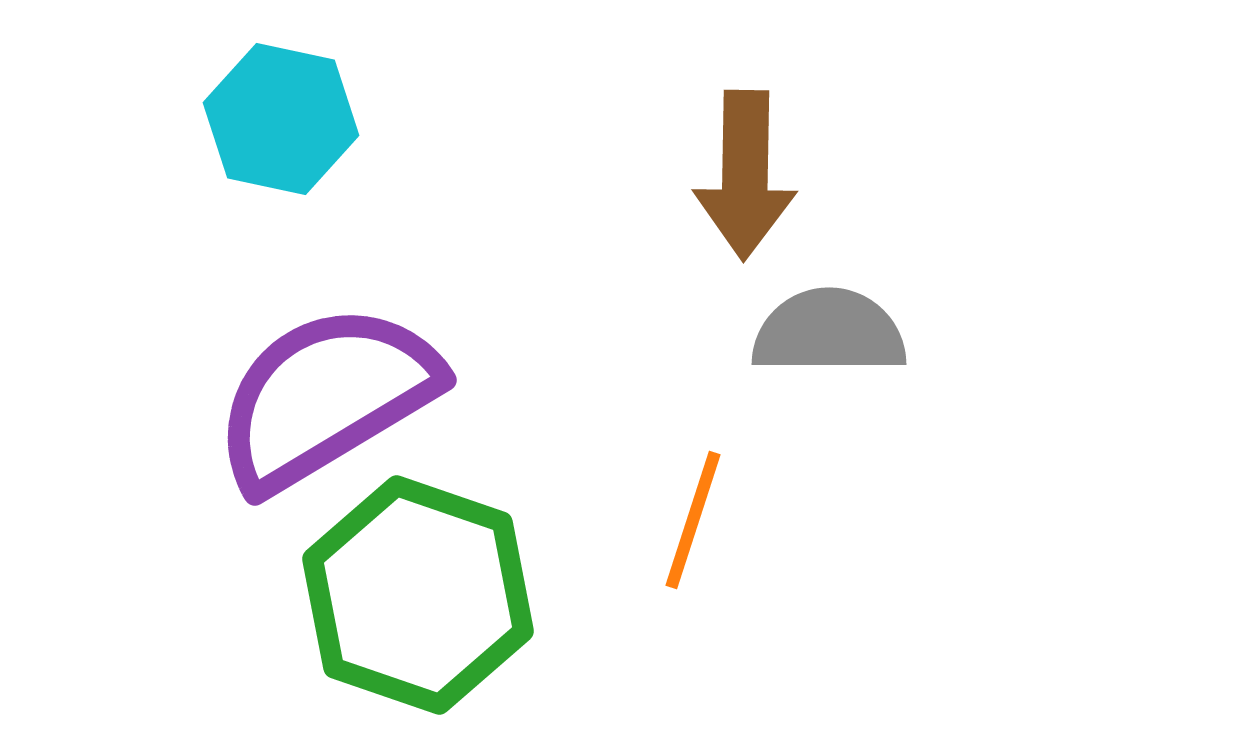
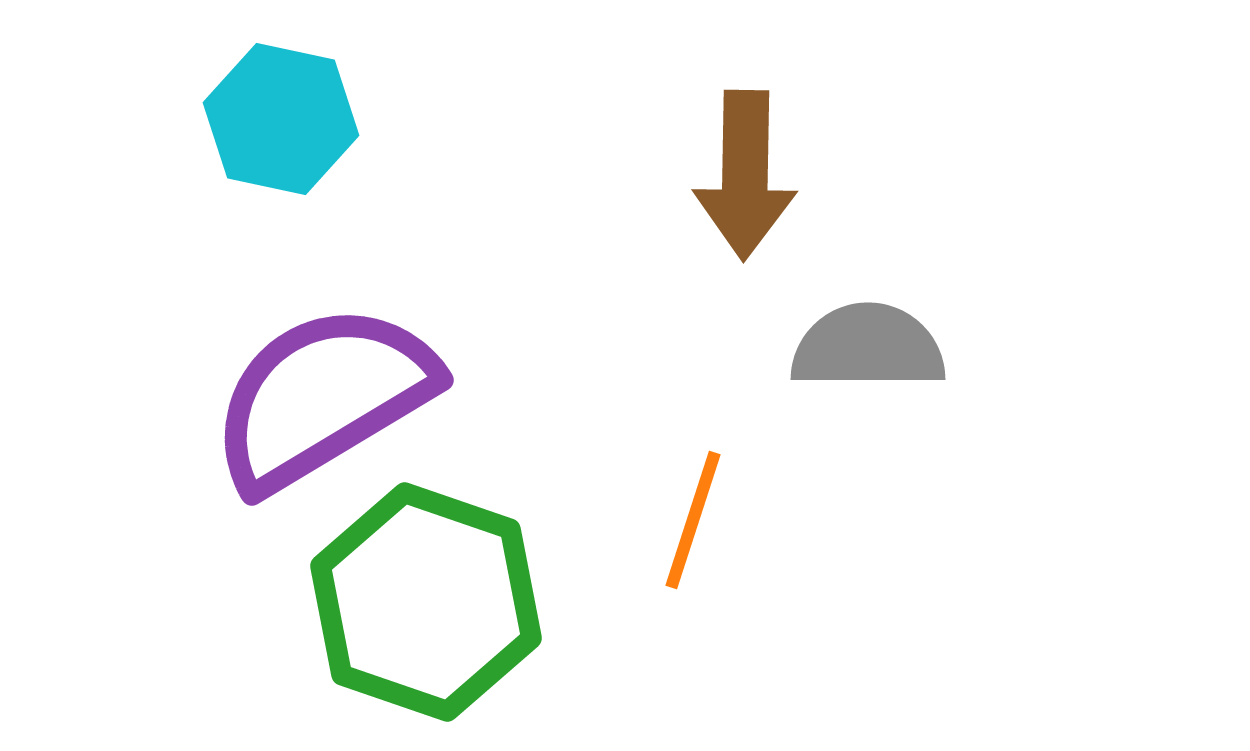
gray semicircle: moved 39 px right, 15 px down
purple semicircle: moved 3 px left
green hexagon: moved 8 px right, 7 px down
